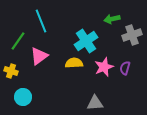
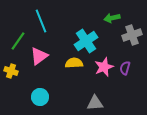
green arrow: moved 1 px up
cyan circle: moved 17 px right
